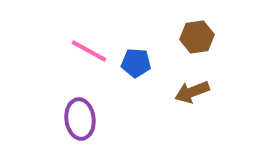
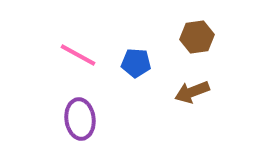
pink line: moved 11 px left, 4 px down
